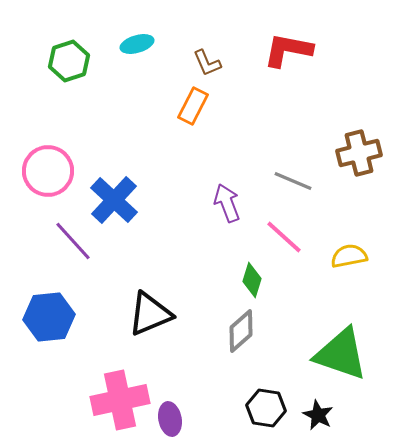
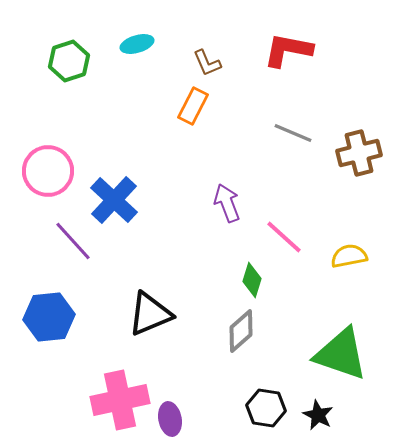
gray line: moved 48 px up
